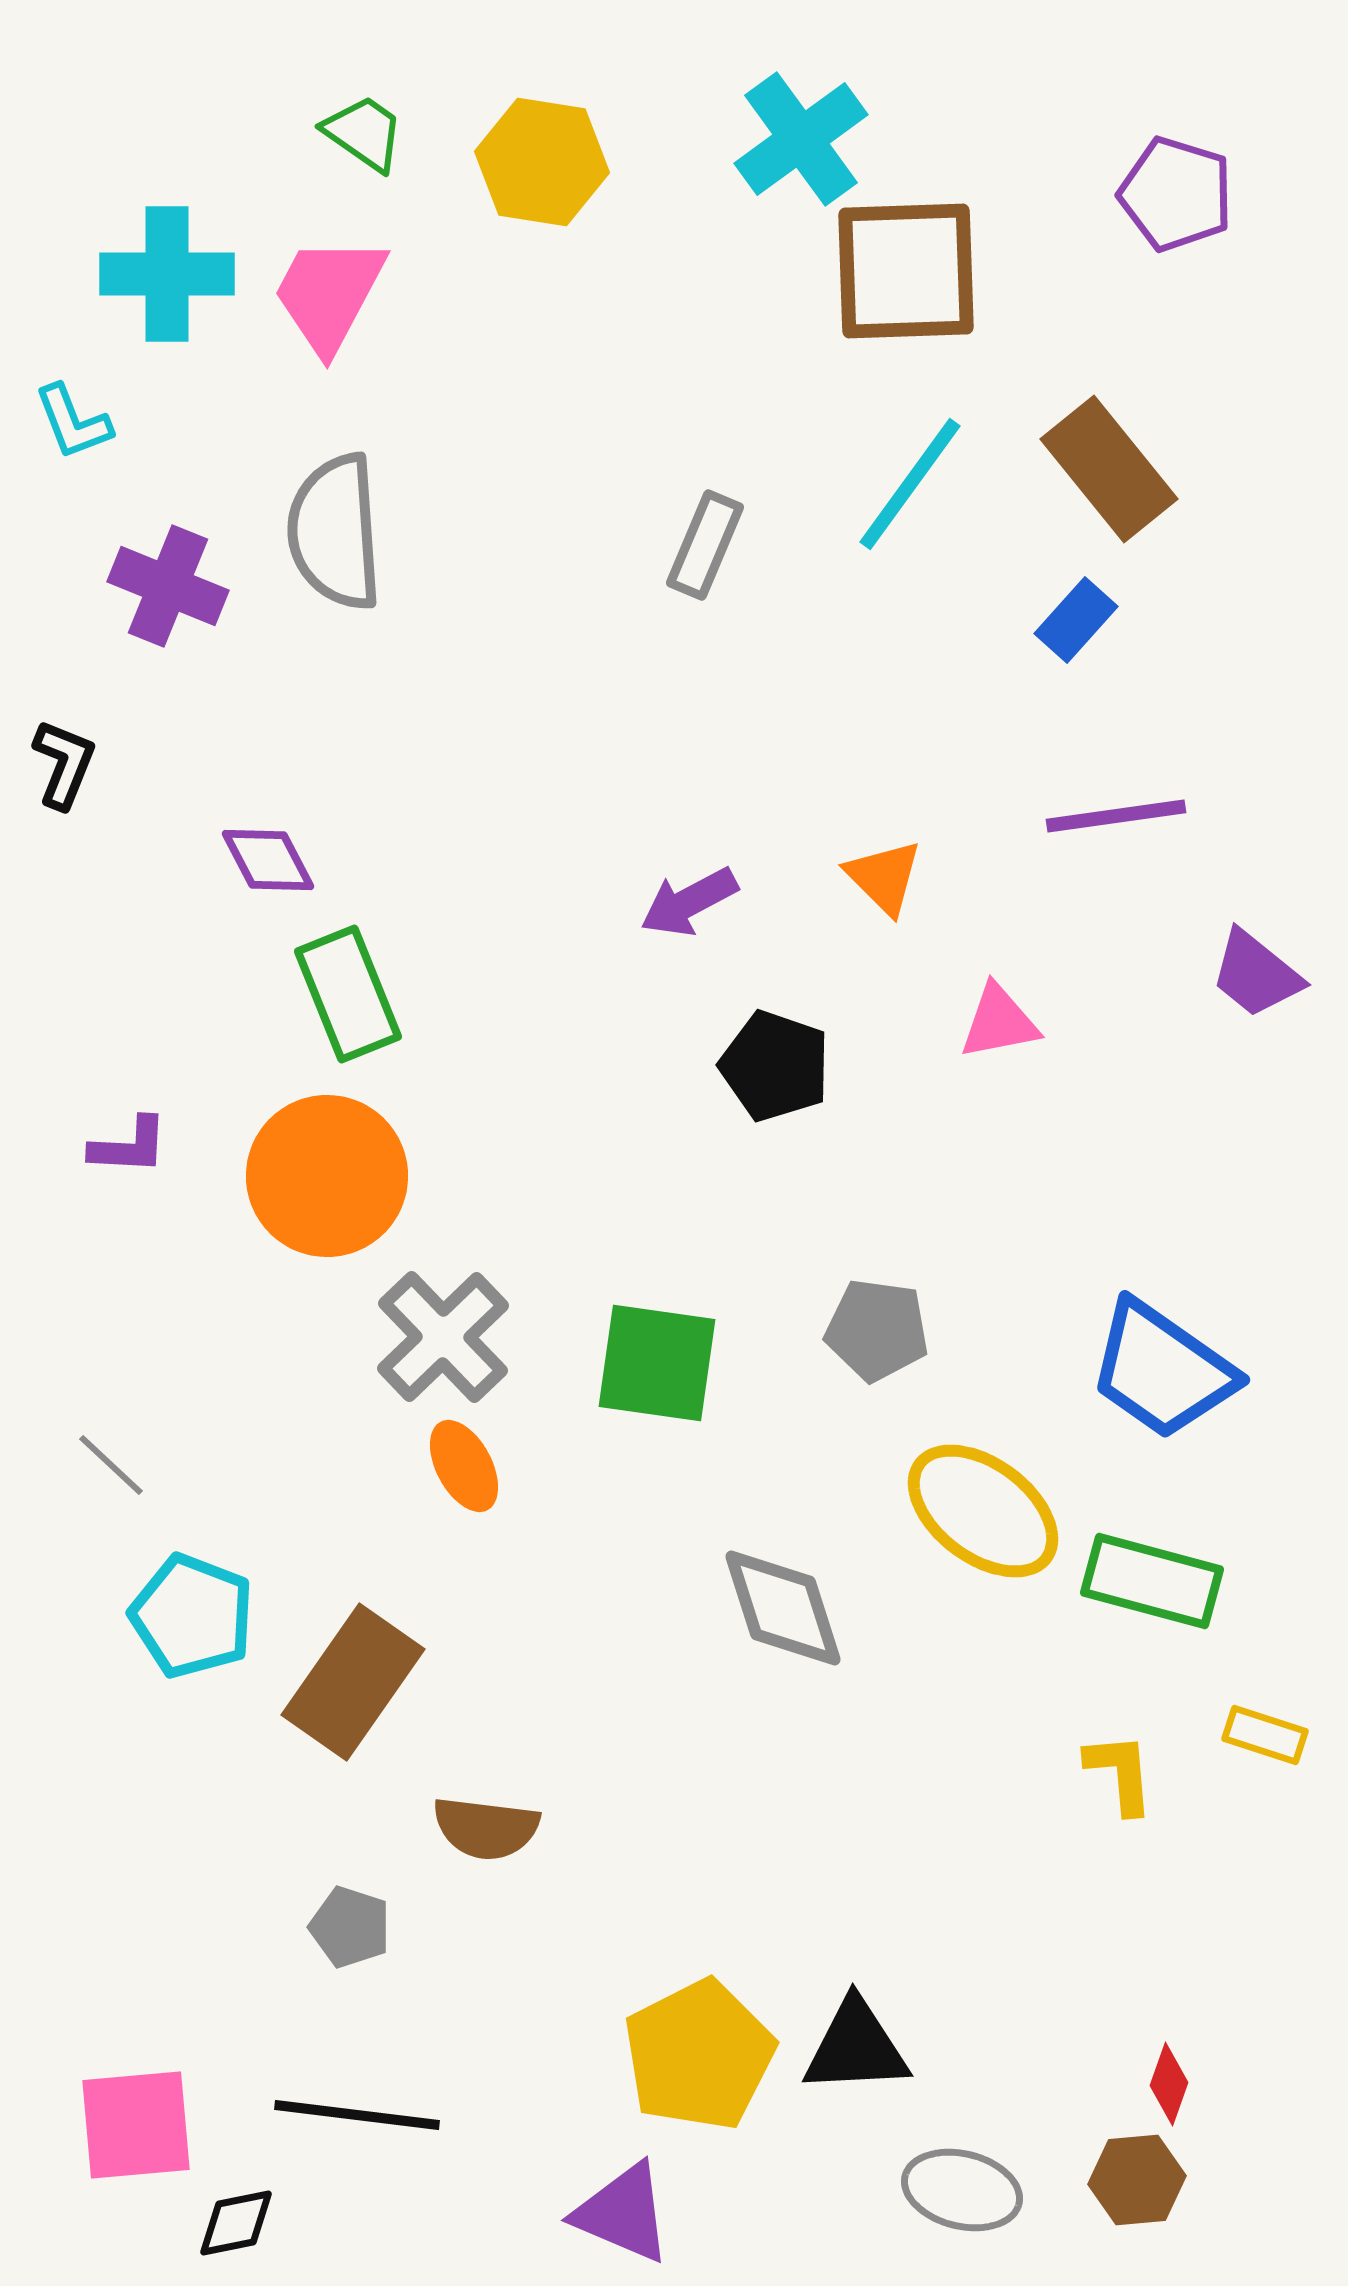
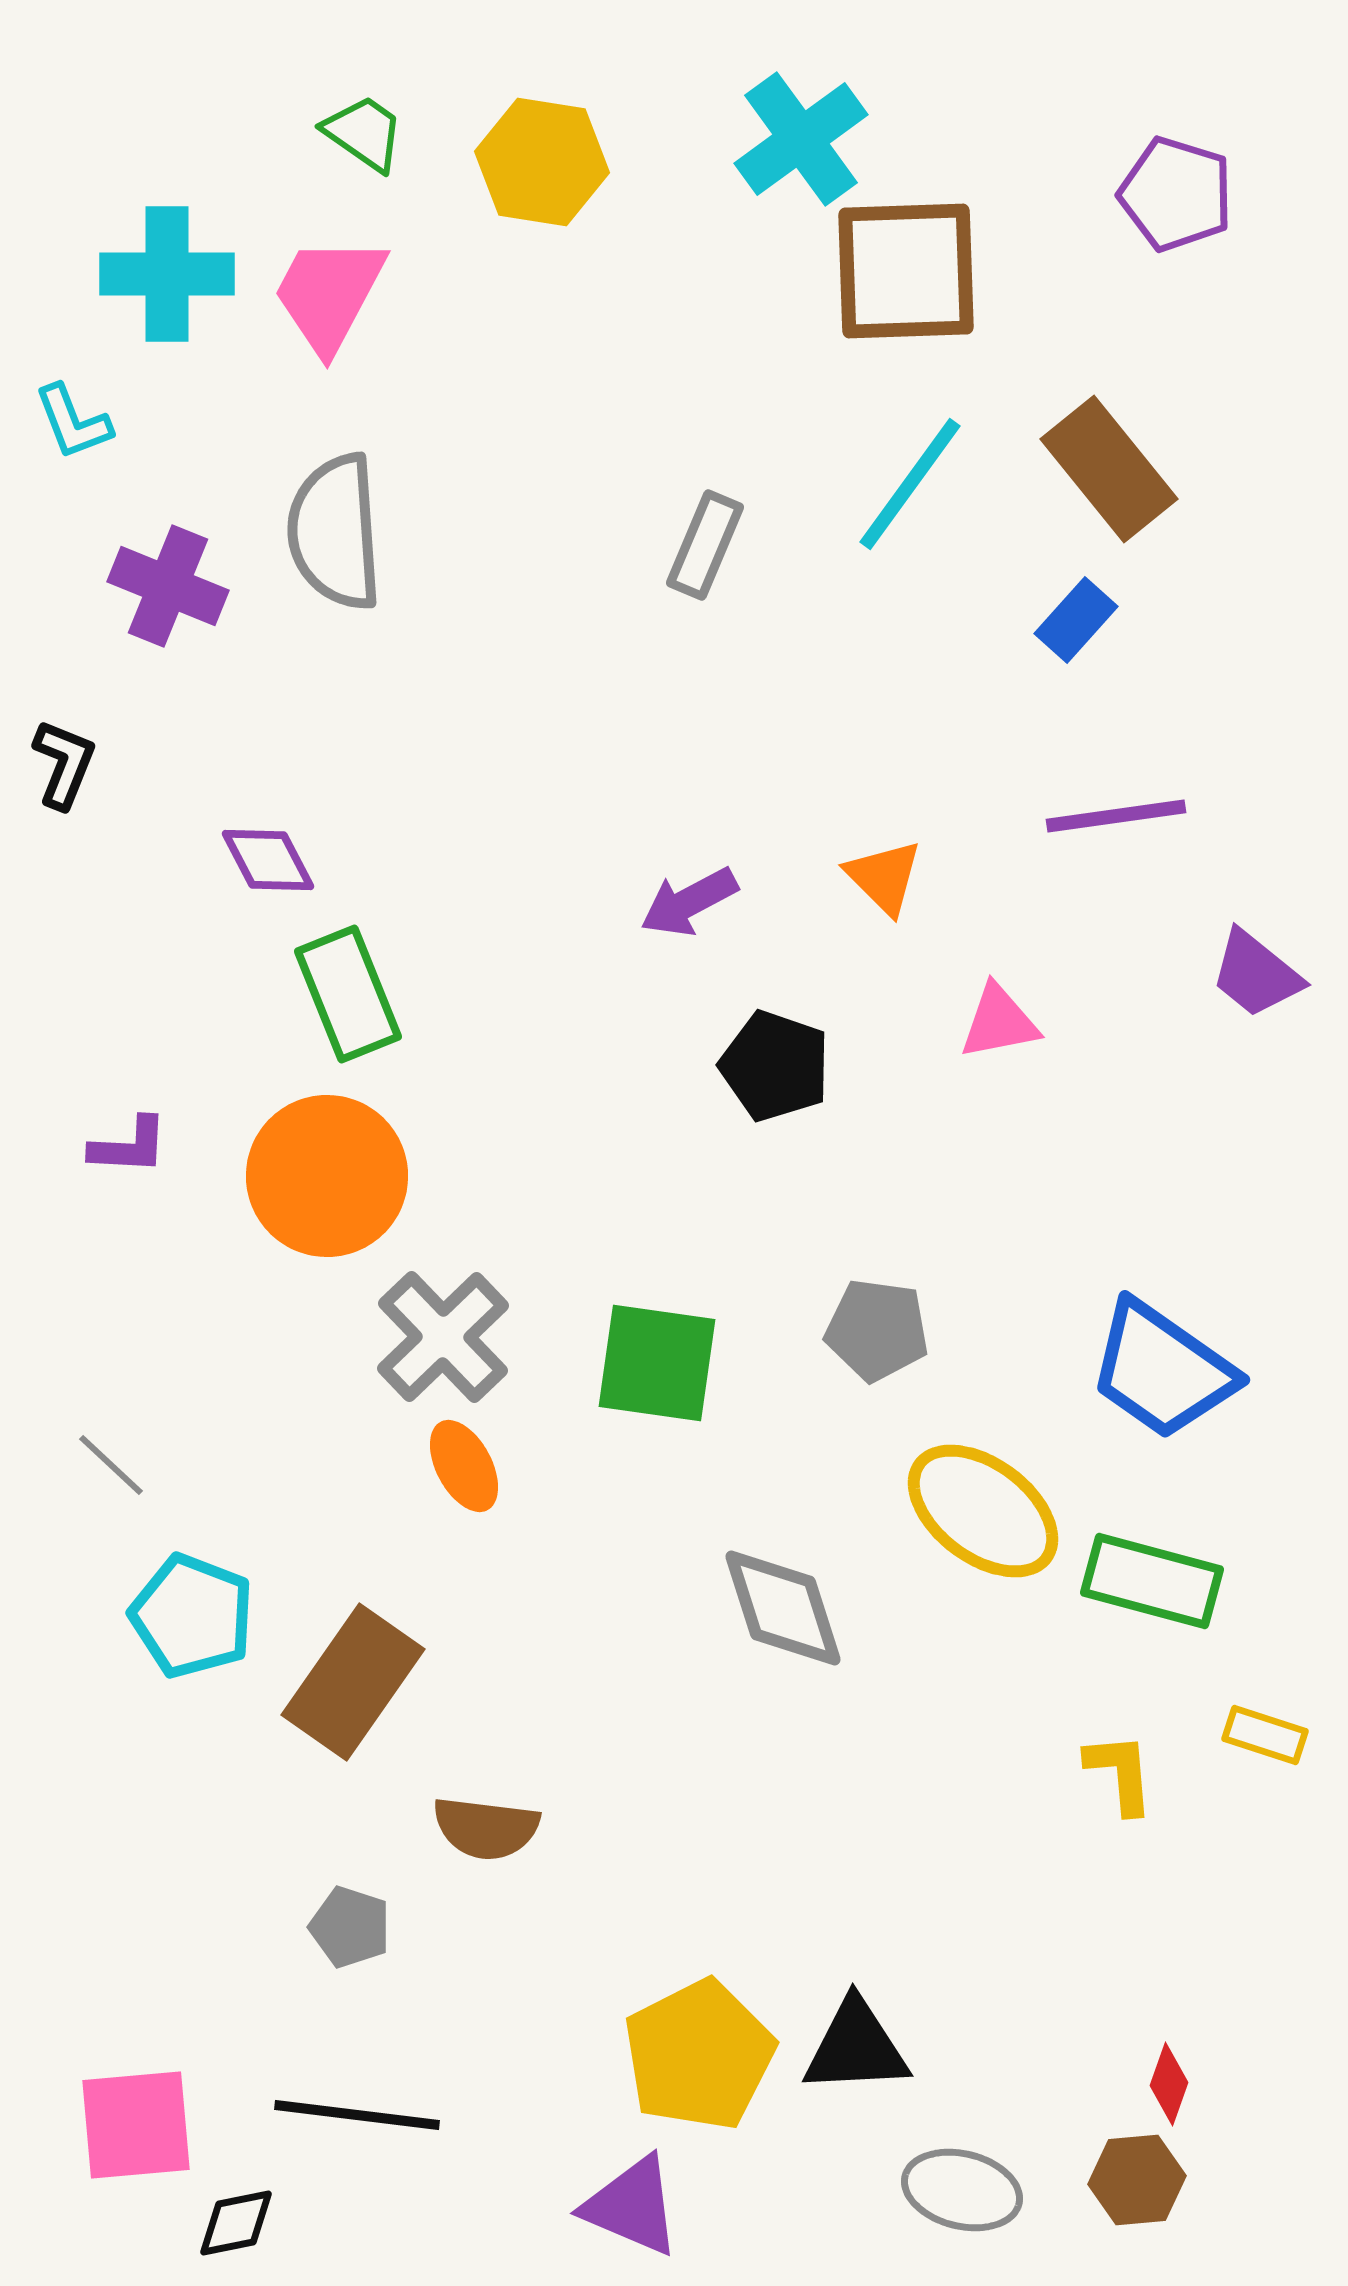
purple triangle at (623, 2213): moved 9 px right, 7 px up
